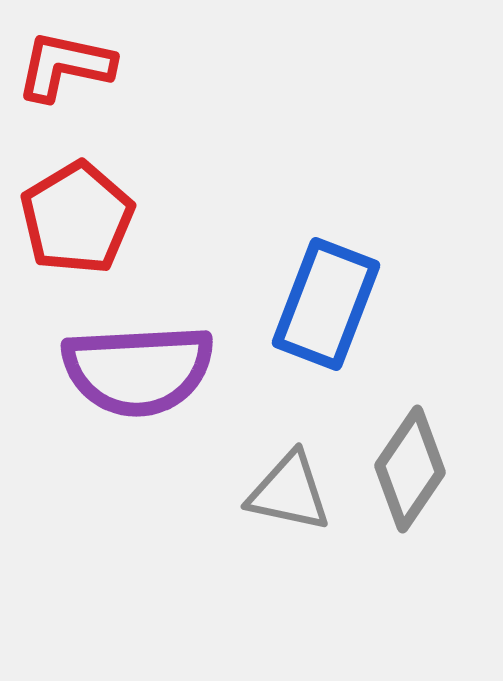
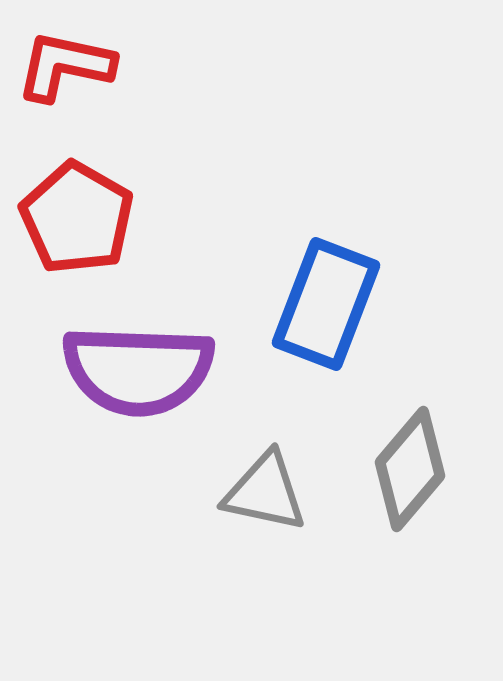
red pentagon: rotated 11 degrees counterclockwise
purple semicircle: rotated 5 degrees clockwise
gray diamond: rotated 6 degrees clockwise
gray triangle: moved 24 px left
